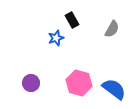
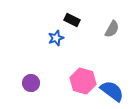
black rectangle: rotated 35 degrees counterclockwise
pink hexagon: moved 4 px right, 2 px up
blue semicircle: moved 2 px left, 2 px down
